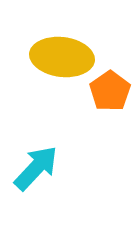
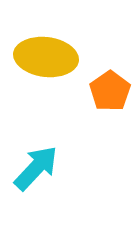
yellow ellipse: moved 16 px left
